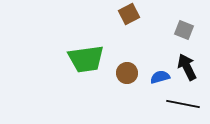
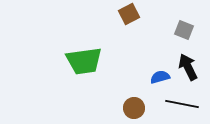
green trapezoid: moved 2 px left, 2 px down
black arrow: moved 1 px right
brown circle: moved 7 px right, 35 px down
black line: moved 1 px left
